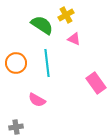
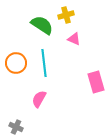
yellow cross: rotated 14 degrees clockwise
cyan line: moved 3 px left
pink rectangle: moved 1 px up; rotated 20 degrees clockwise
pink semicircle: moved 2 px right, 1 px up; rotated 90 degrees clockwise
gray cross: rotated 32 degrees clockwise
